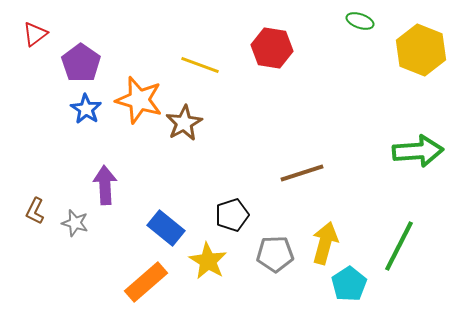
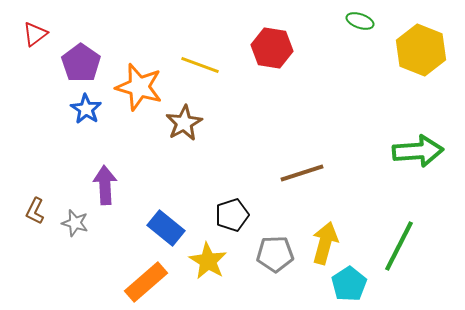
orange star: moved 13 px up
